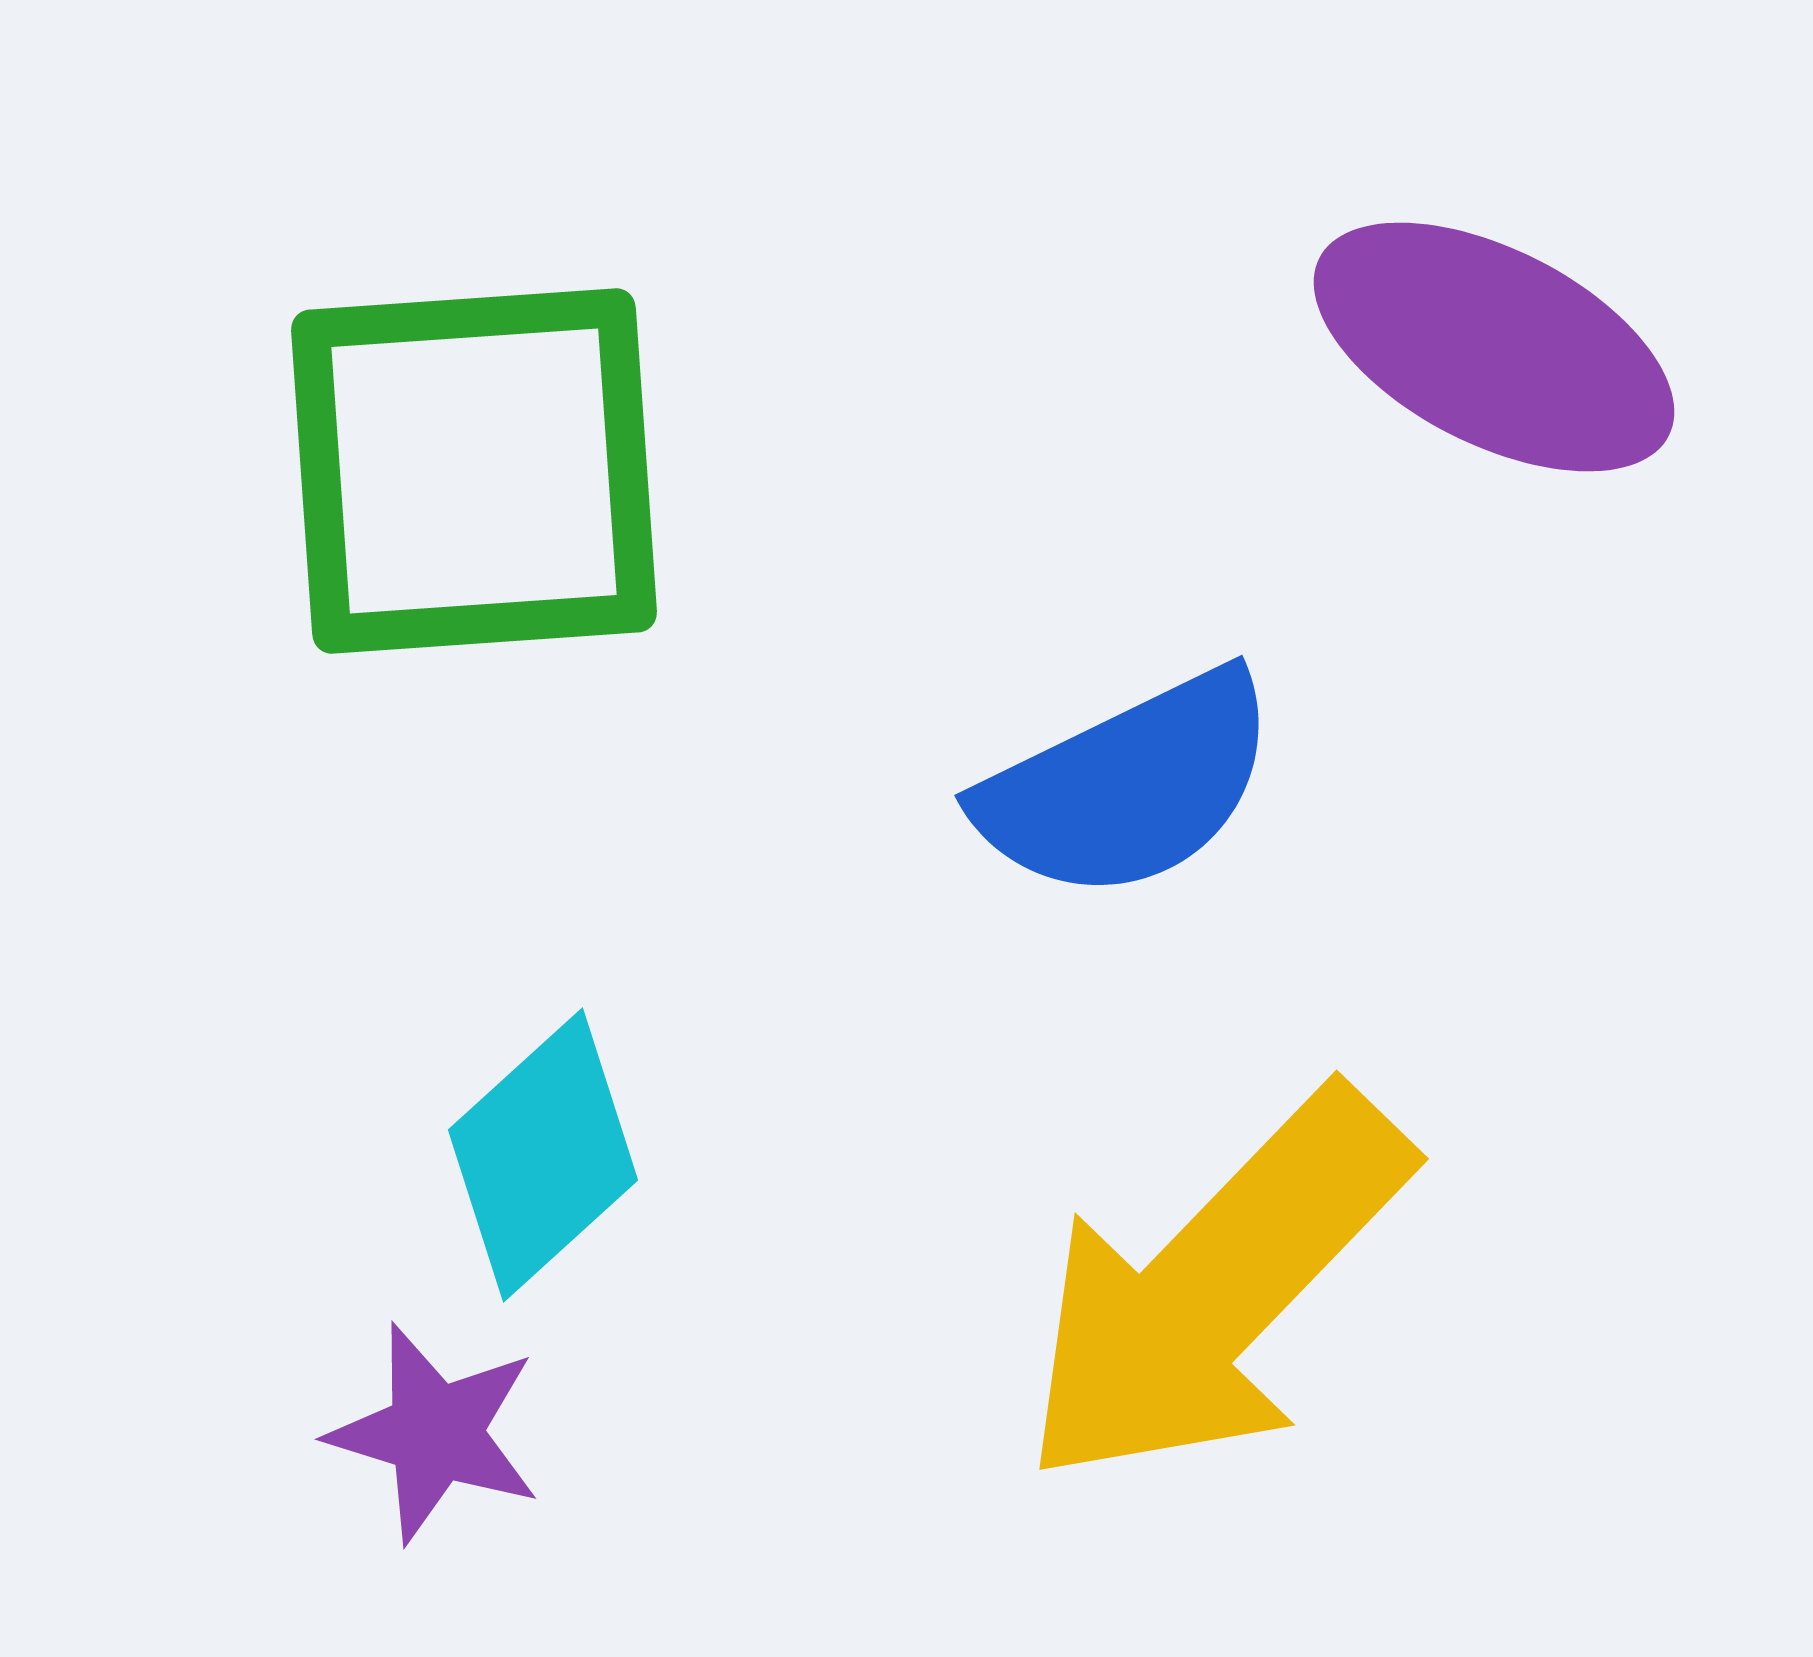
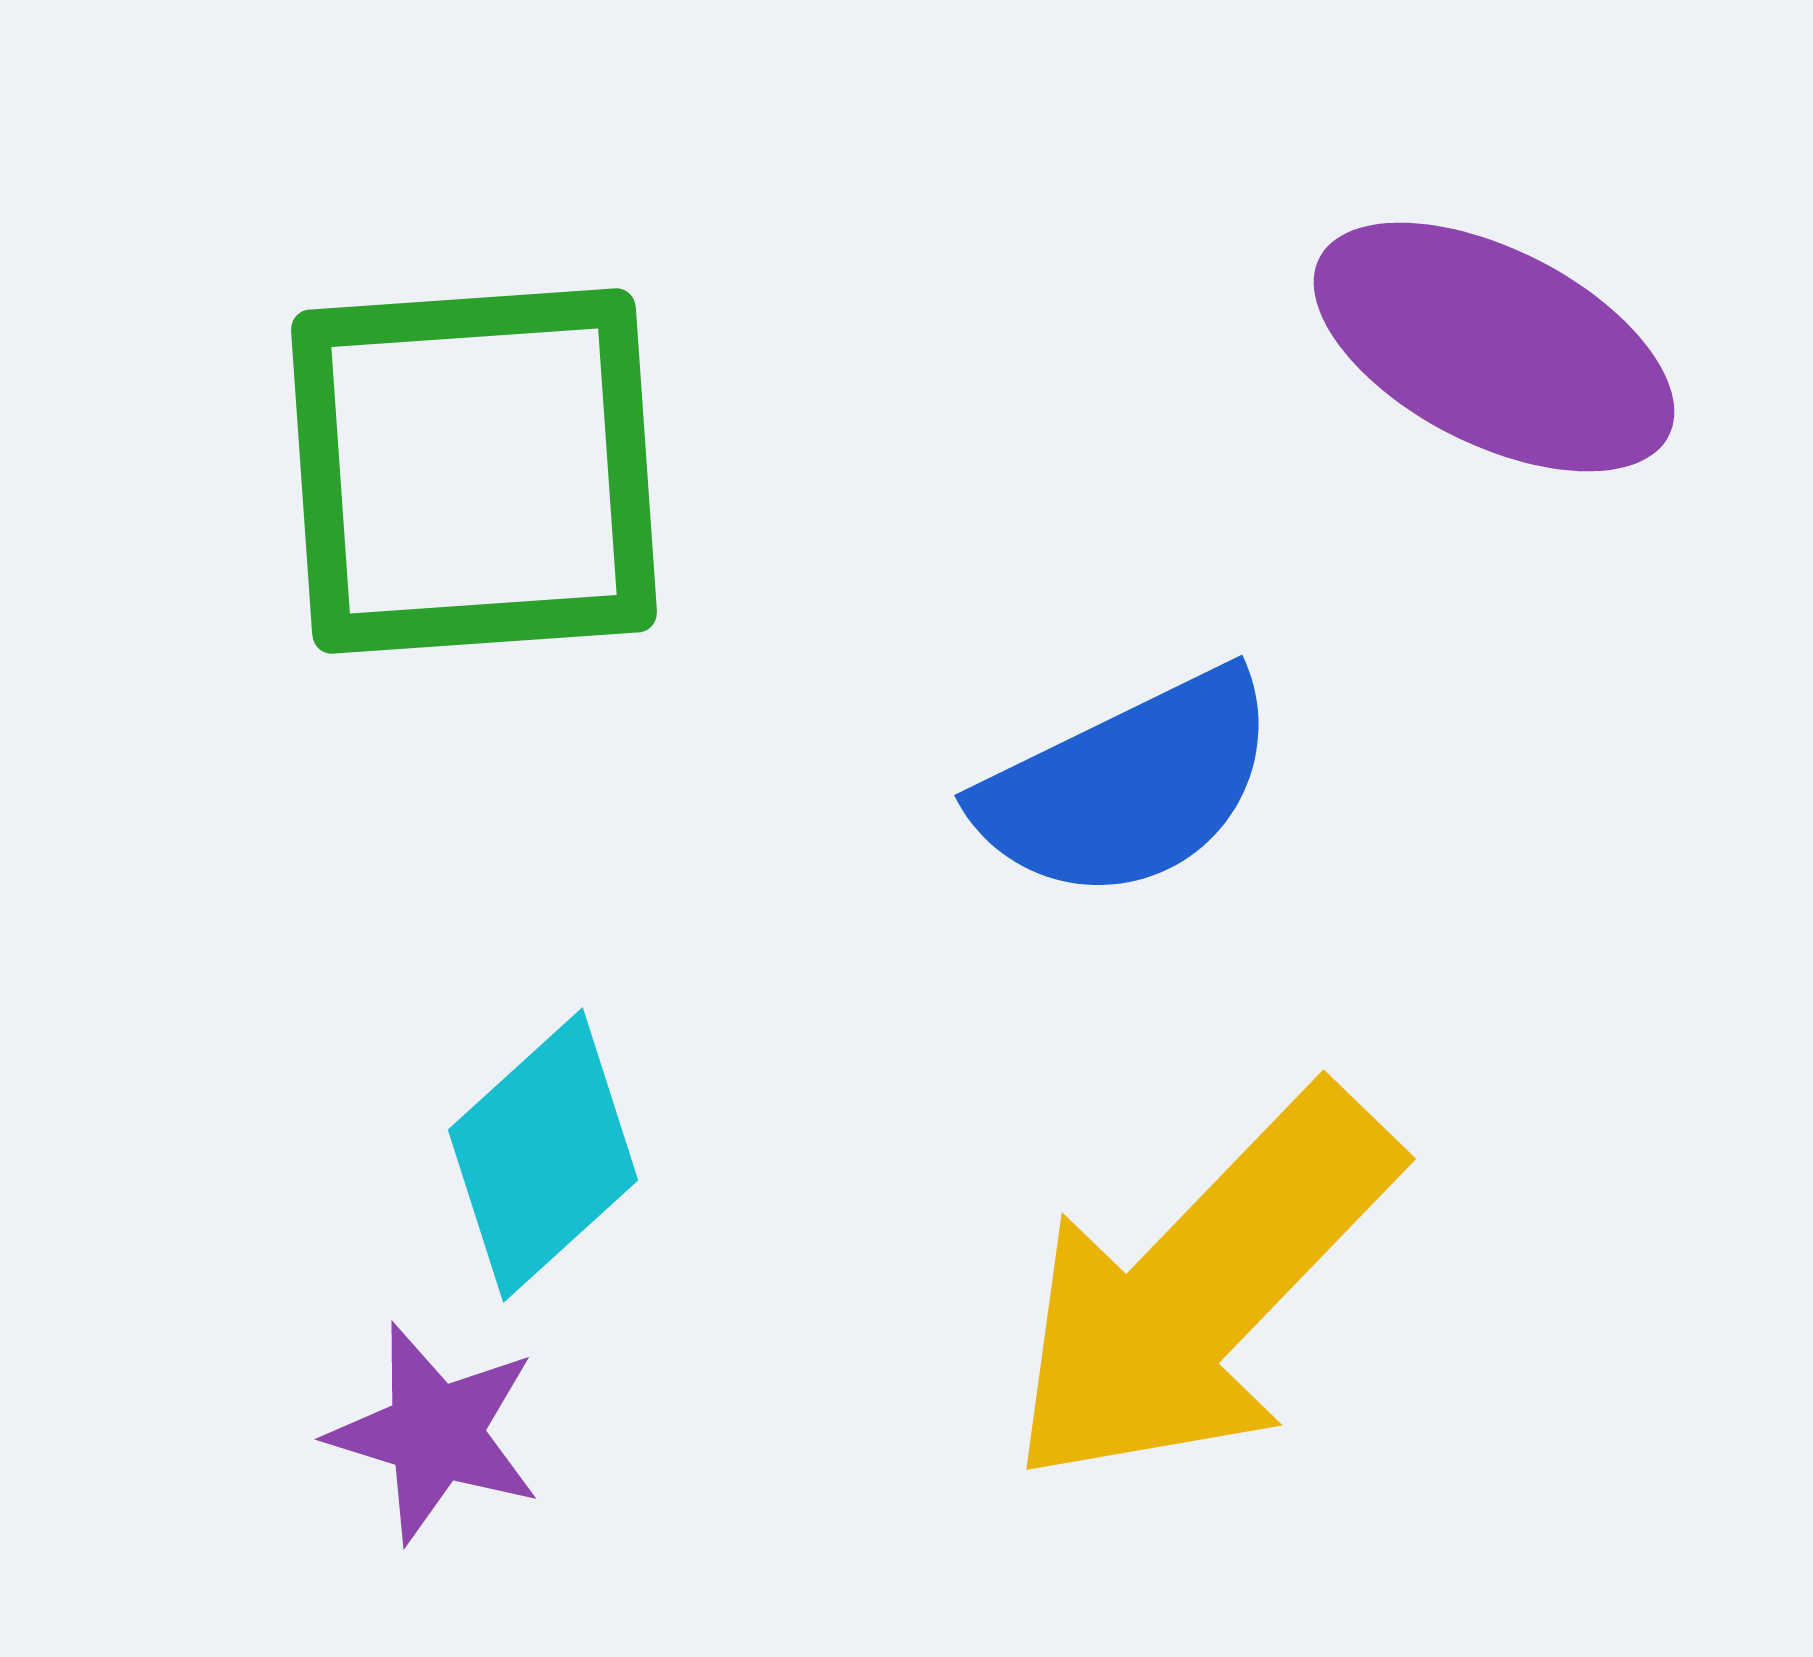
yellow arrow: moved 13 px left
